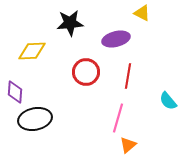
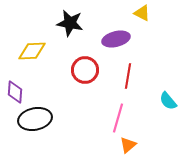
black star: rotated 16 degrees clockwise
red circle: moved 1 px left, 2 px up
